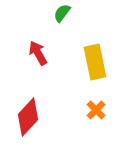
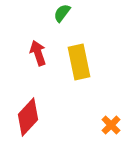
red arrow: rotated 10 degrees clockwise
yellow rectangle: moved 16 px left
orange cross: moved 15 px right, 15 px down
